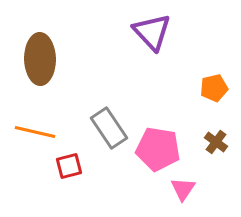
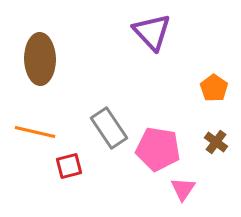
orange pentagon: rotated 24 degrees counterclockwise
